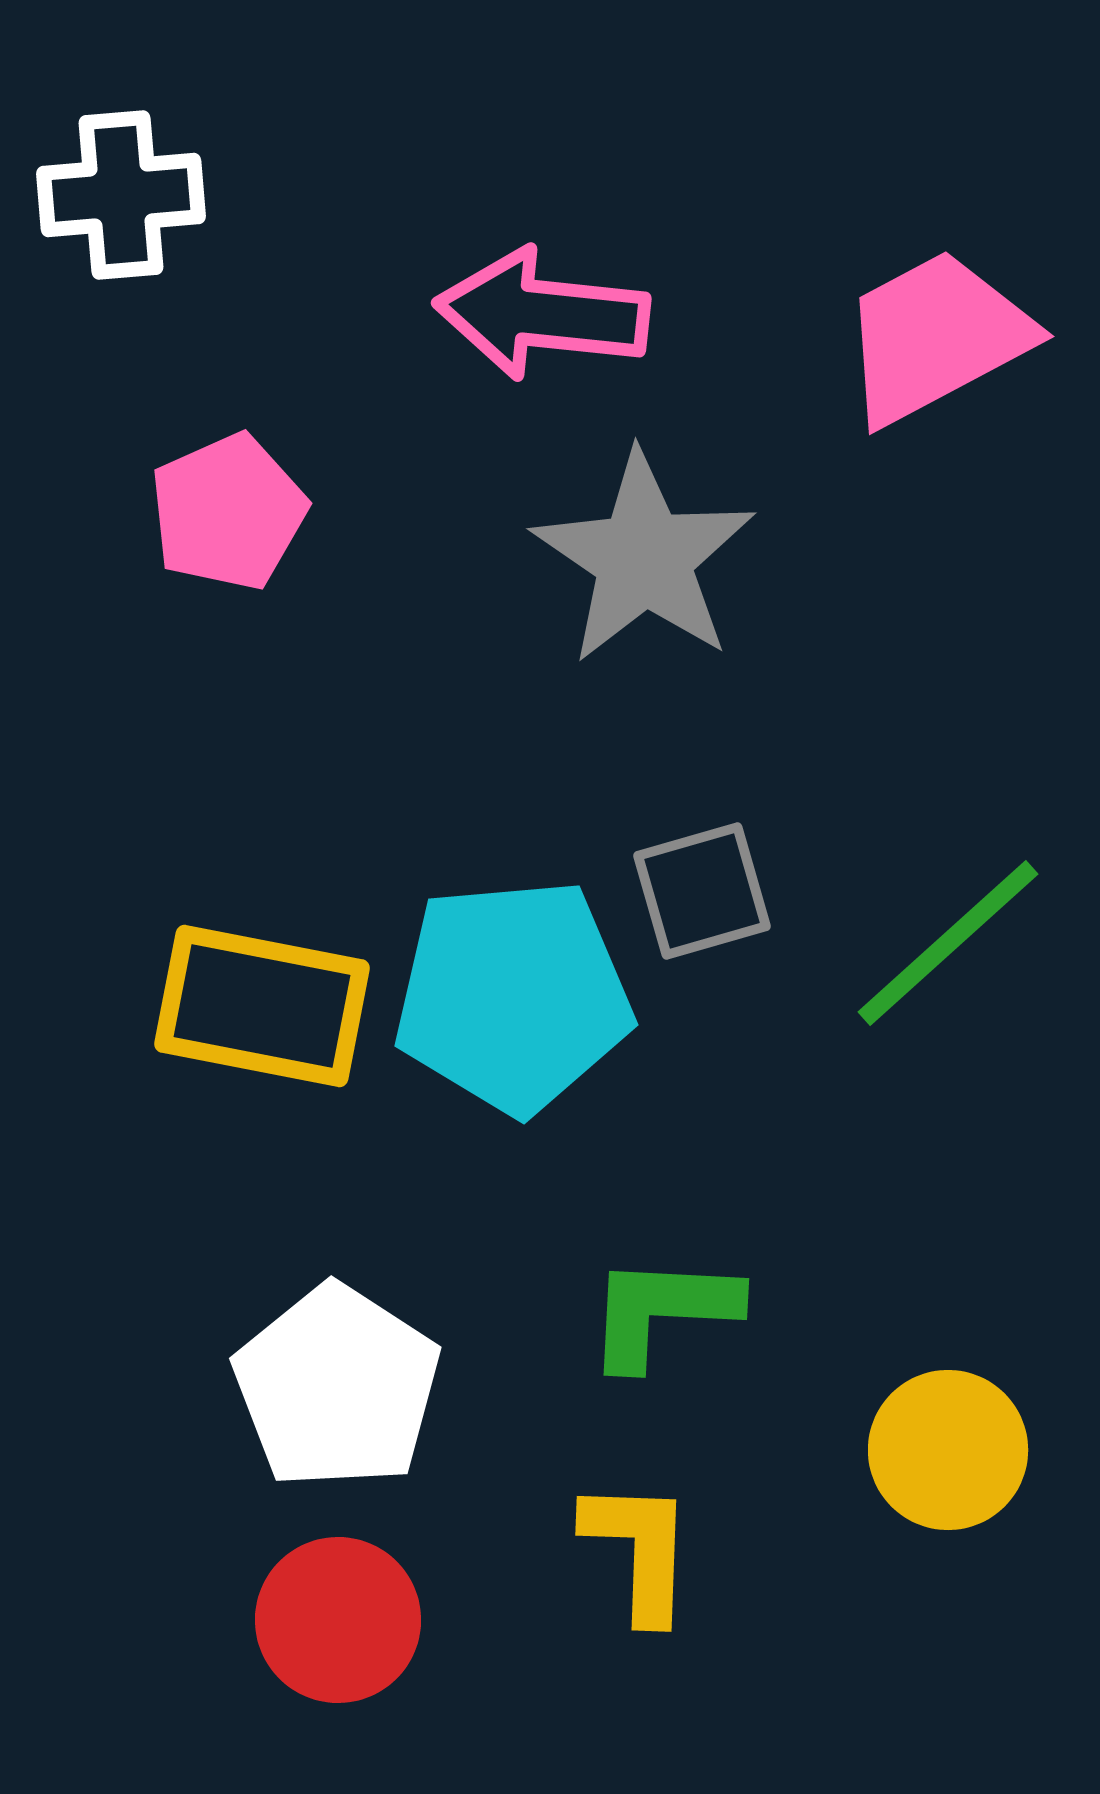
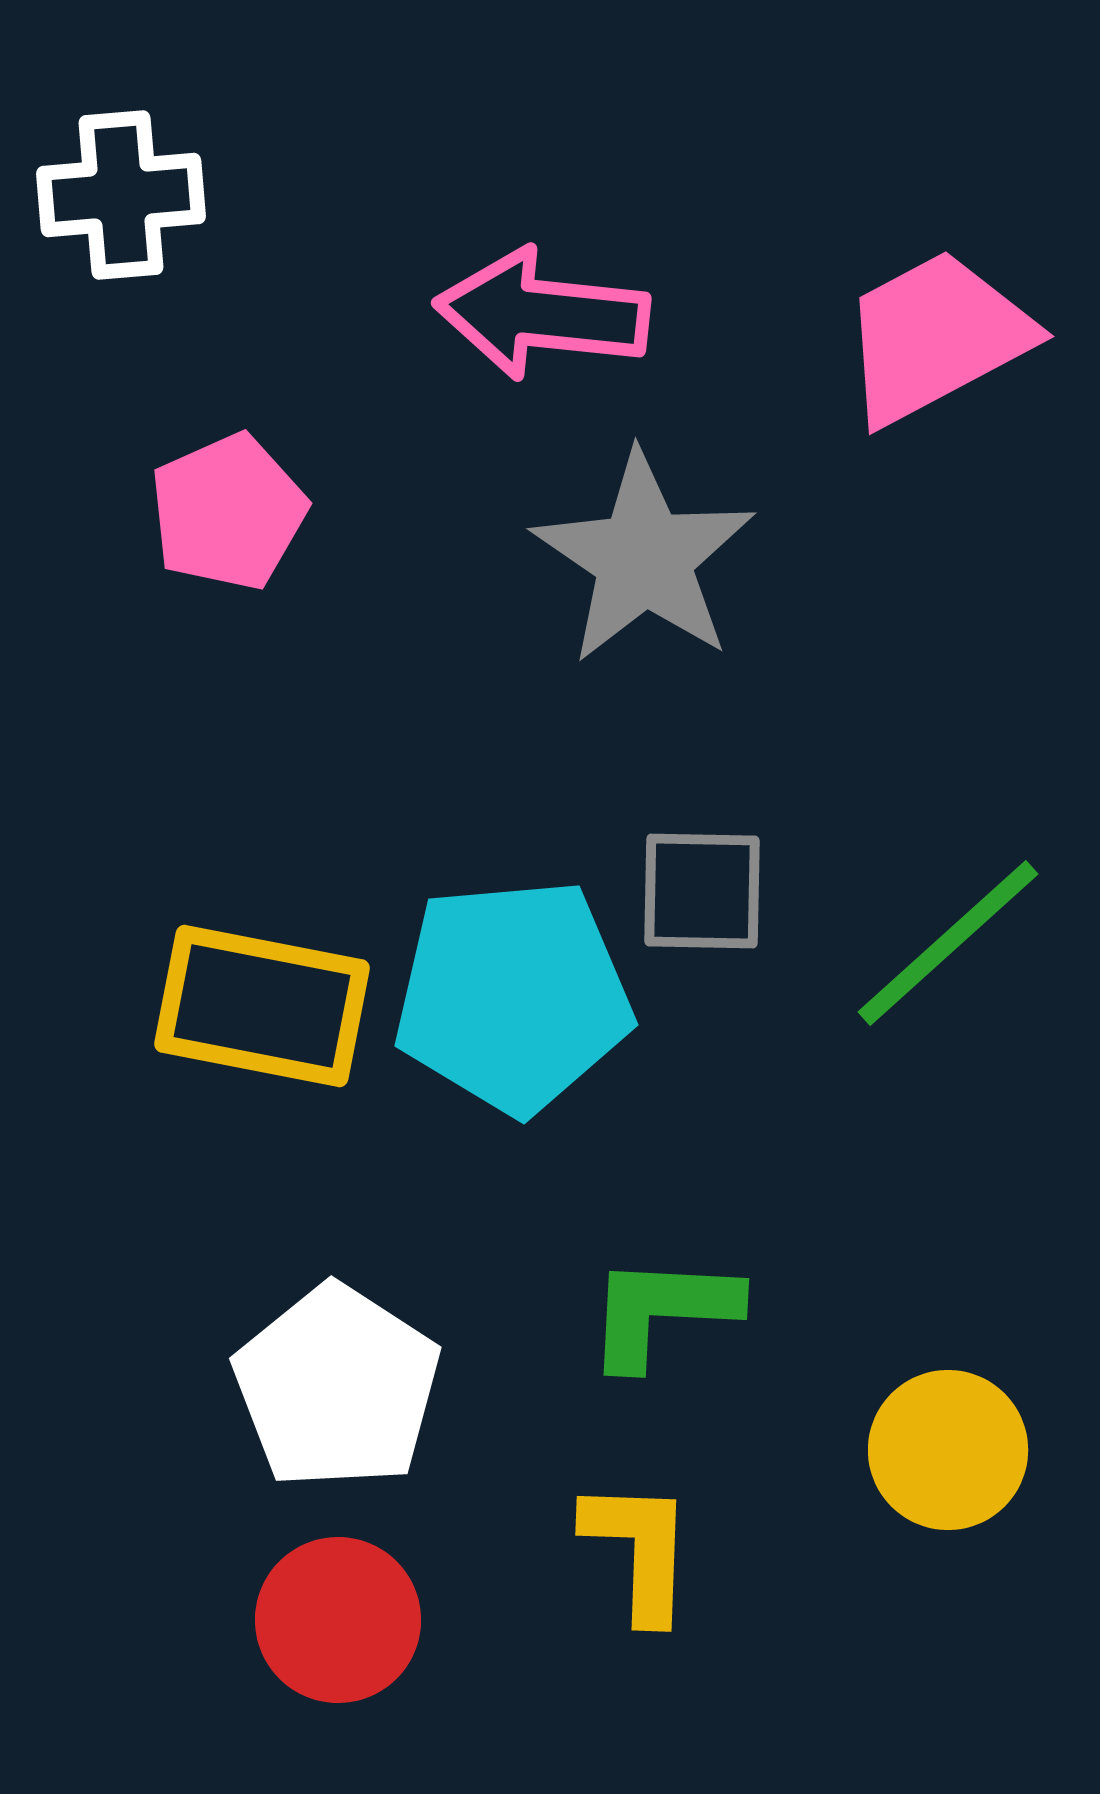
gray square: rotated 17 degrees clockwise
